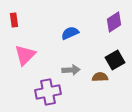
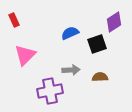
red rectangle: rotated 16 degrees counterclockwise
black square: moved 18 px left, 16 px up; rotated 12 degrees clockwise
purple cross: moved 2 px right, 1 px up
